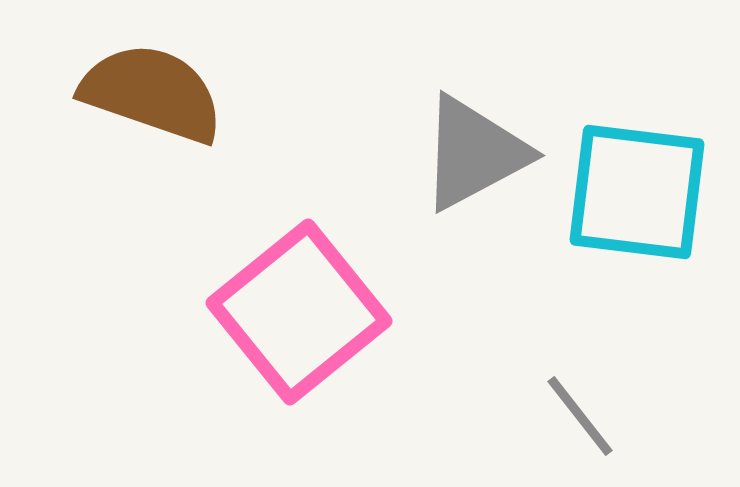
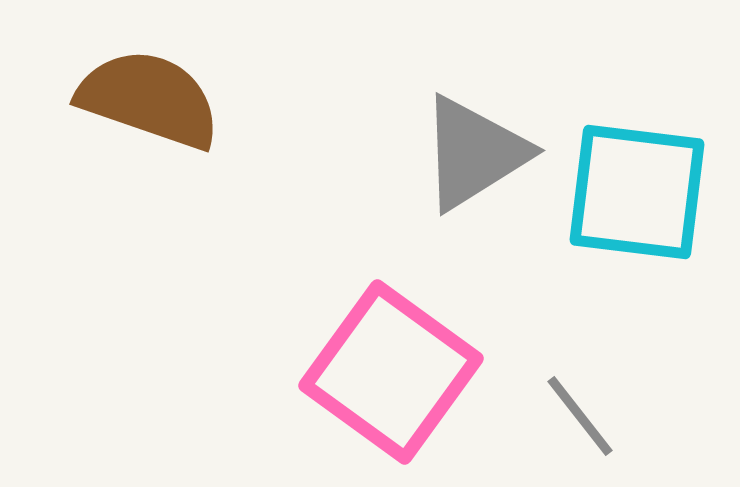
brown semicircle: moved 3 px left, 6 px down
gray triangle: rotated 4 degrees counterclockwise
pink square: moved 92 px right, 60 px down; rotated 15 degrees counterclockwise
